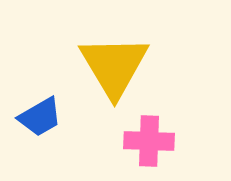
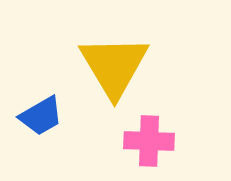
blue trapezoid: moved 1 px right, 1 px up
